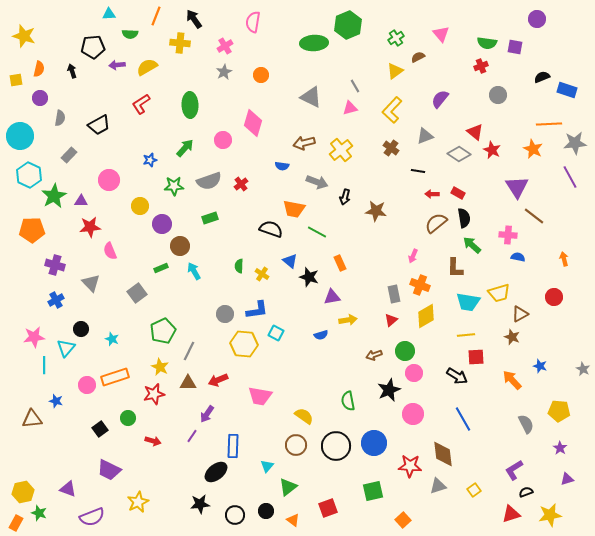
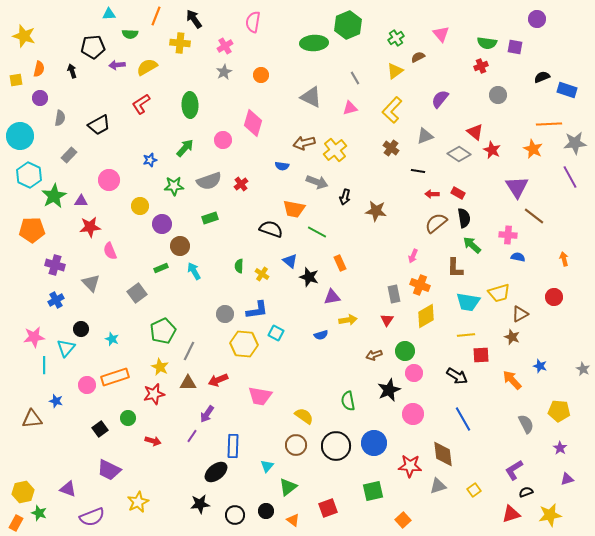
gray line at (355, 86): moved 8 px up
yellow cross at (341, 150): moved 6 px left
red triangle at (391, 320): moved 4 px left; rotated 16 degrees counterclockwise
red square at (476, 357): moved 5 px right, 2 px up
